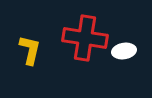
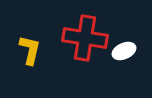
white ellipse: rotated 15 degrees counterclockwise
